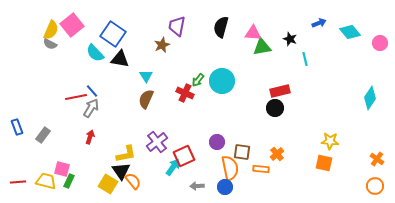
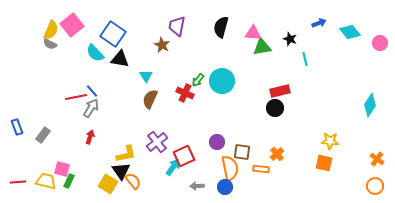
brown star at (162, 45): rotated 21 degrees counterclockwise
cyan diamond at (370, 98): moved 7 px down
brown semicircle at (146, 99): moved 4 px right
